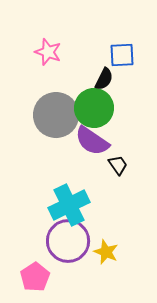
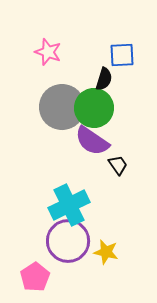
black semicircle: rotated 10 degrees counterclockwise
gray circle: moved 6 px right, 8 px up
yellow star: rotated 10 degrees counterclockwise
